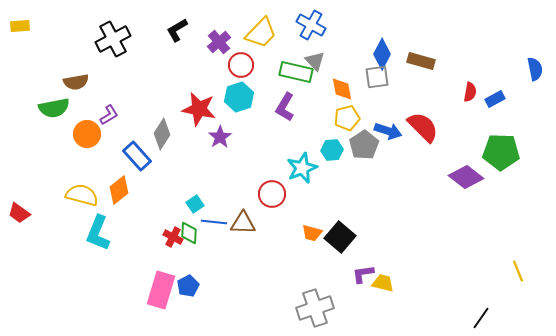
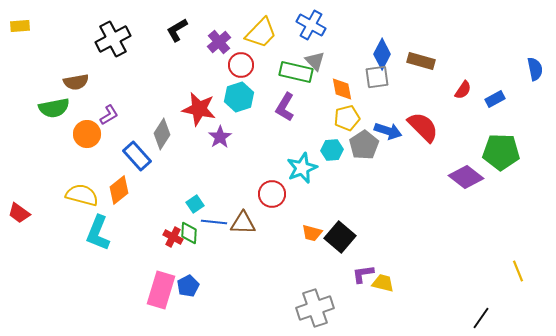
red semicircle at (470, 92): moved 7 px left, 2 px up; rotated 24 degrees clockwise
